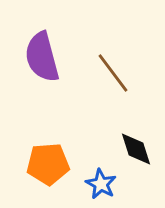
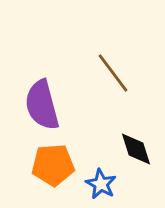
purple semicircle: moved 48 px down
orange pentagon: moved 5 px right, 1 px down
